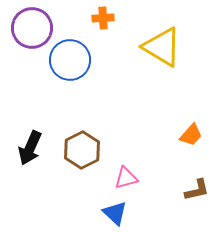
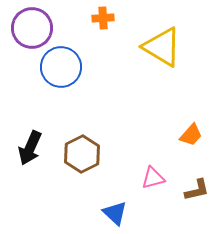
blue circle: moved 9 px left, 7 px down
brown hexagon: moved 4 px down
pink triangle: moved 27 px right
